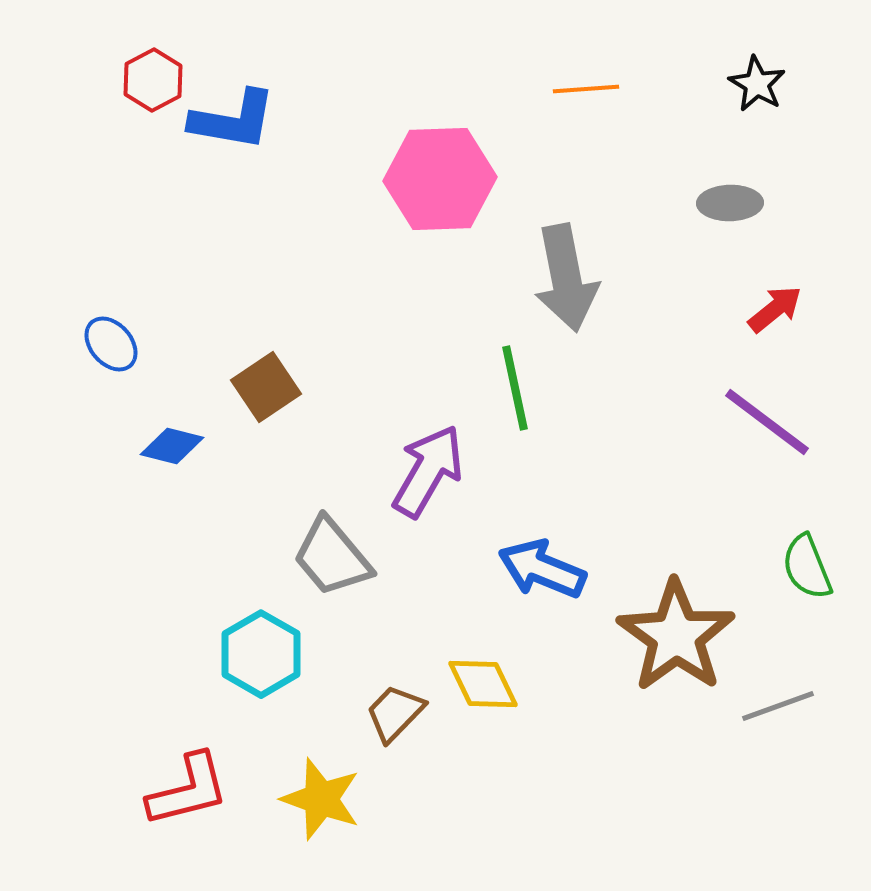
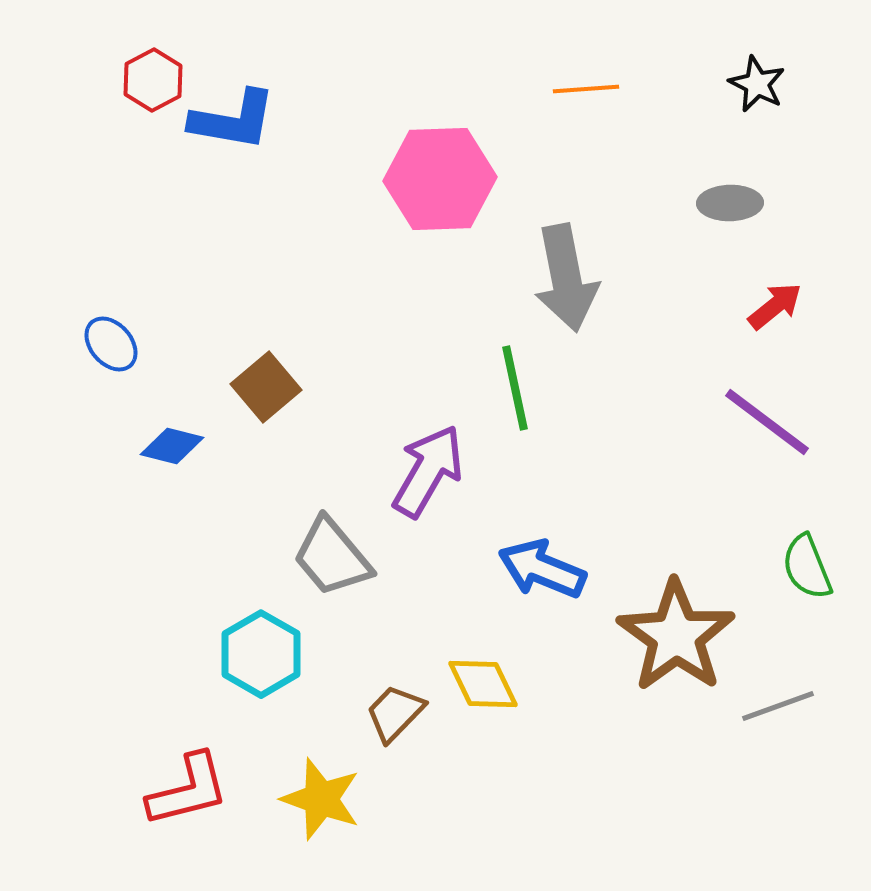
black star: rotated 4 degrees counterclockwise
red arrow: moved 3 px up
brown square: rotated 6 degrees counterclockwise
